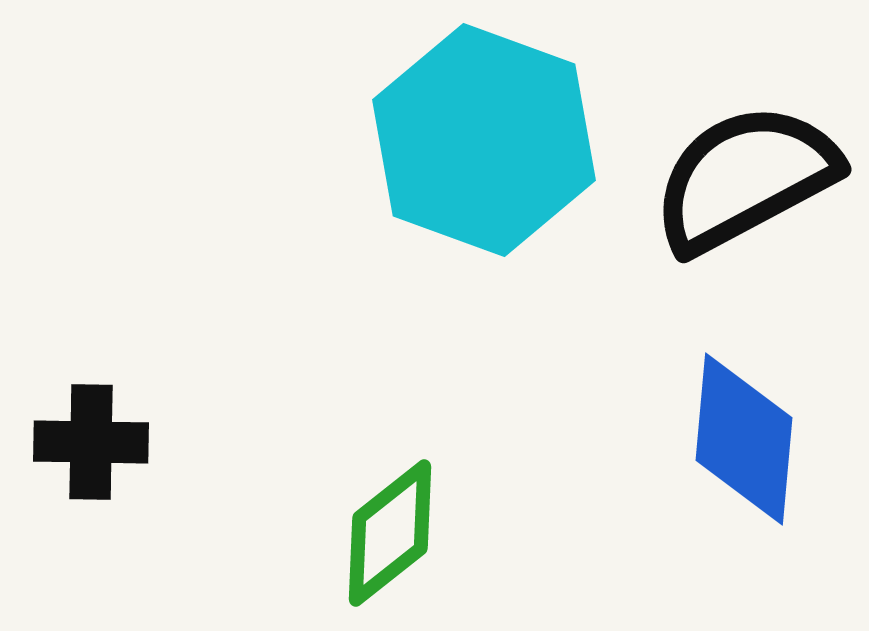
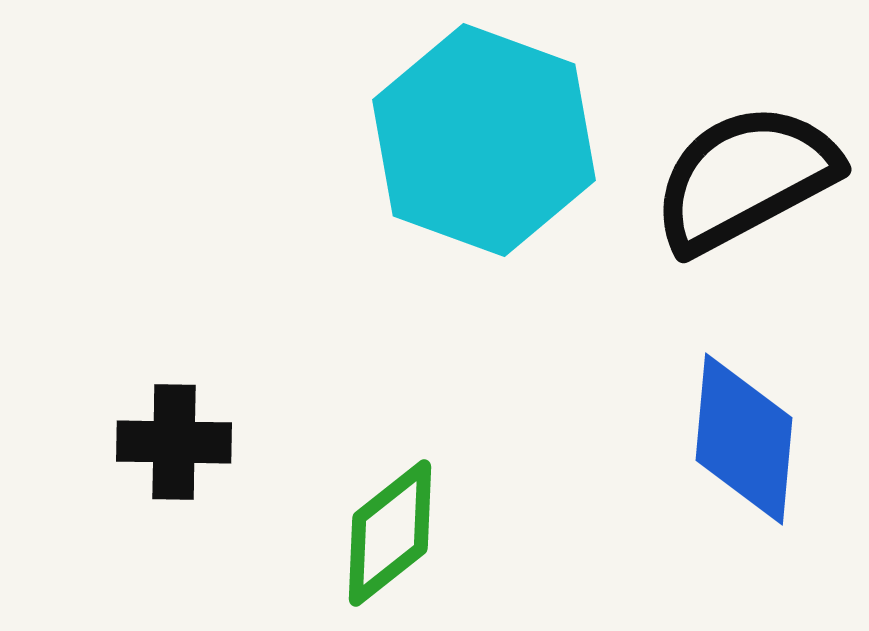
black cross: moved 83 px right
